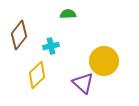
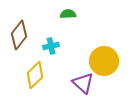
yellow diamond: moved 2 px left
